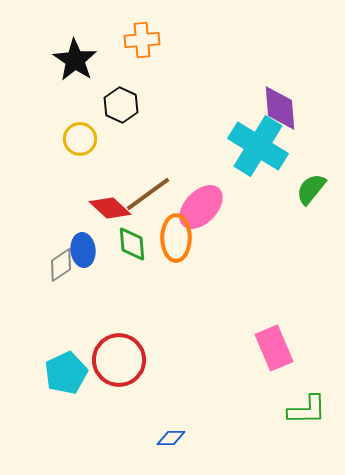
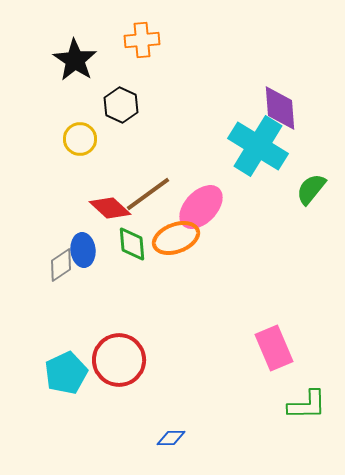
orange ellipse: rotated 69 degrees clockwise
green L-shape: moved 5 px up
